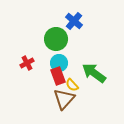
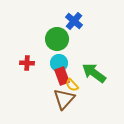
green circle: moved 1 px right
red cross: rotated 32 degrees clockwise
red rectangle: moved 4 px right
